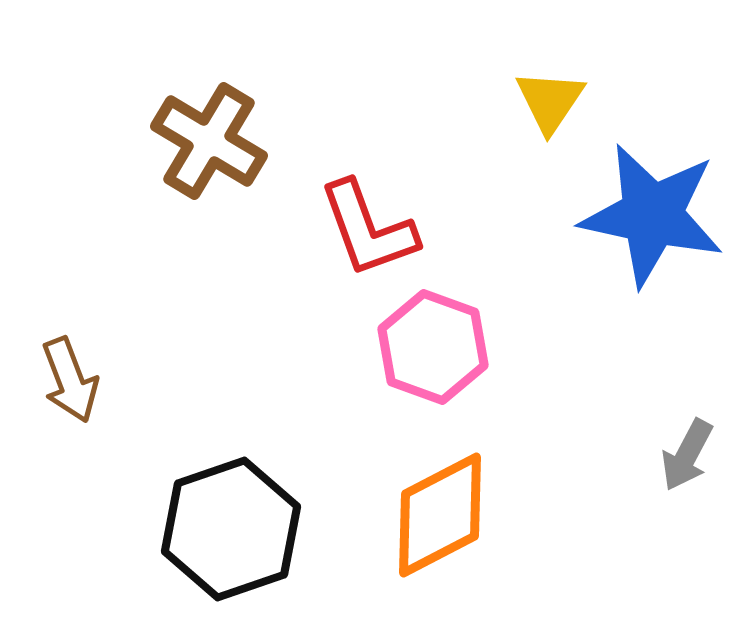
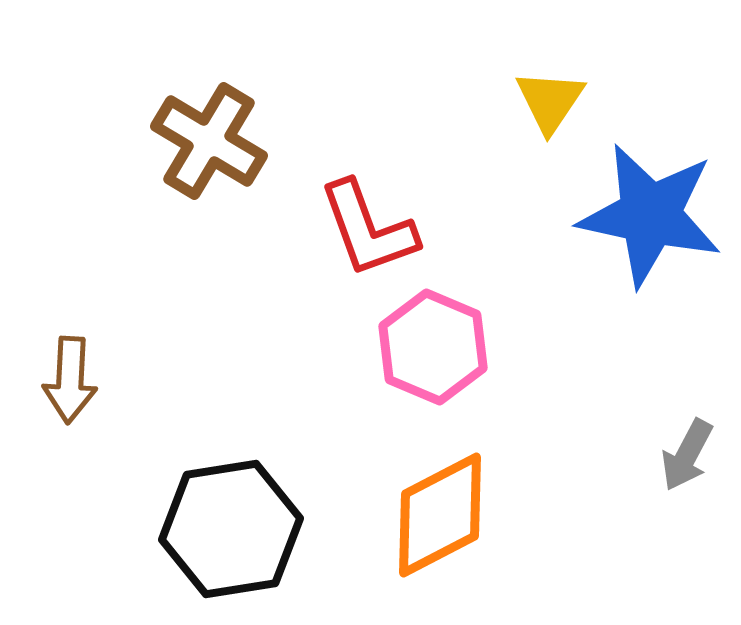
blue star: moved 2 px left
pink hexagon: rotated 3 degrees clockwise
brown arrow: rotated 24 degrees clockwise
black hexagon: rotated 10 degrees clockwise
